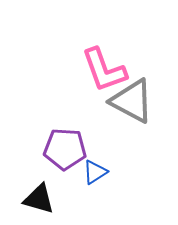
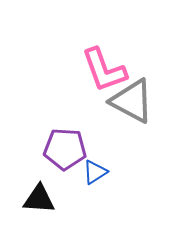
black triangle: rotated 12 degrees counterclockwise
